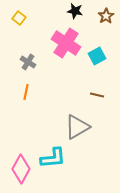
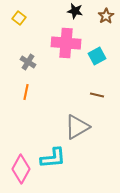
pink cross: rotated 28 degrees counterclockwise
